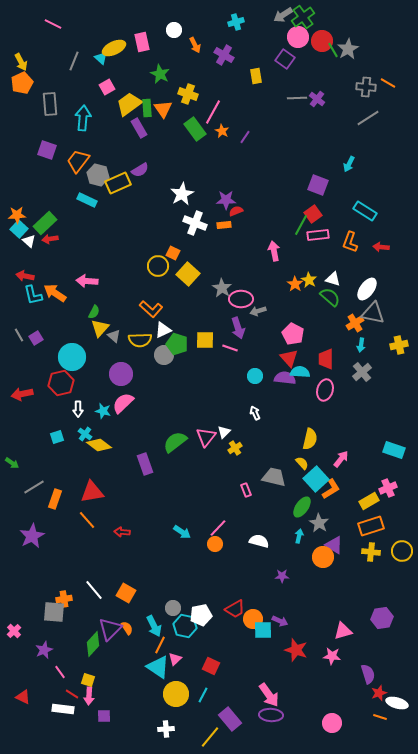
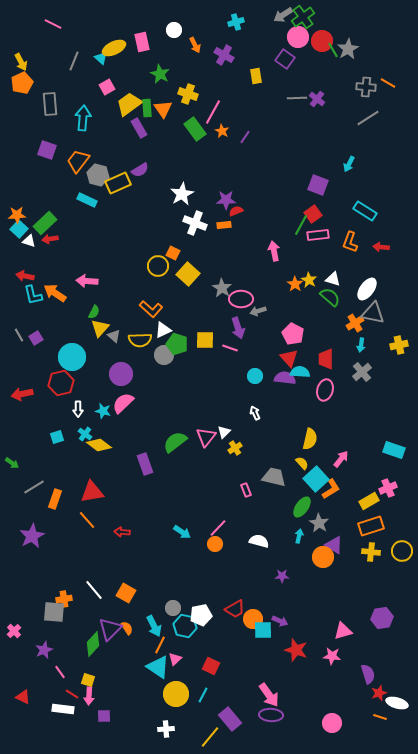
white triangle at (29, 241): rotated 24 degrees counterclockwise
